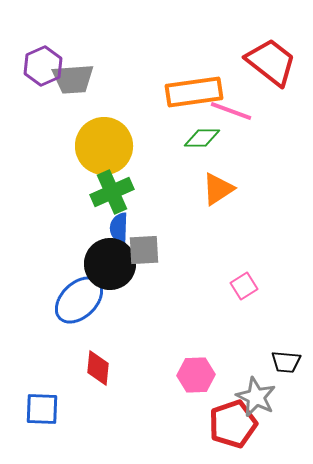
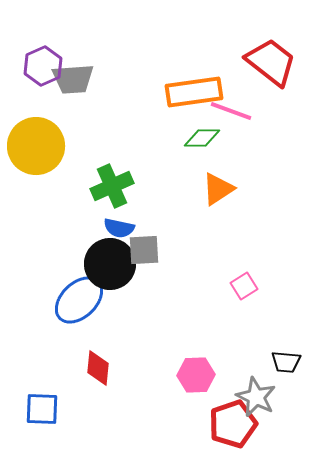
yellow circle: moved 68 px left
green cross: moved 6 px up
blue semicircle: rotated 80 degrees counterclockwise
